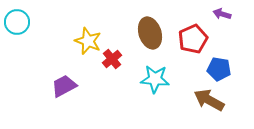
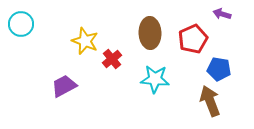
cyan circle: moved 4 px right, 2 px down
brown ellipse: rotated 16 degrees clockwise
yellow star: moved 3 px left
brown arrow: moved 1 px right, 1 px down; rotated 40 degrees clockwise
